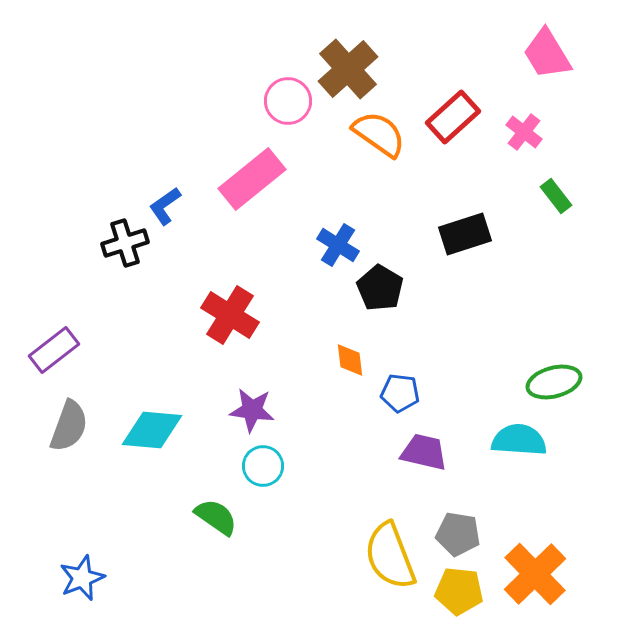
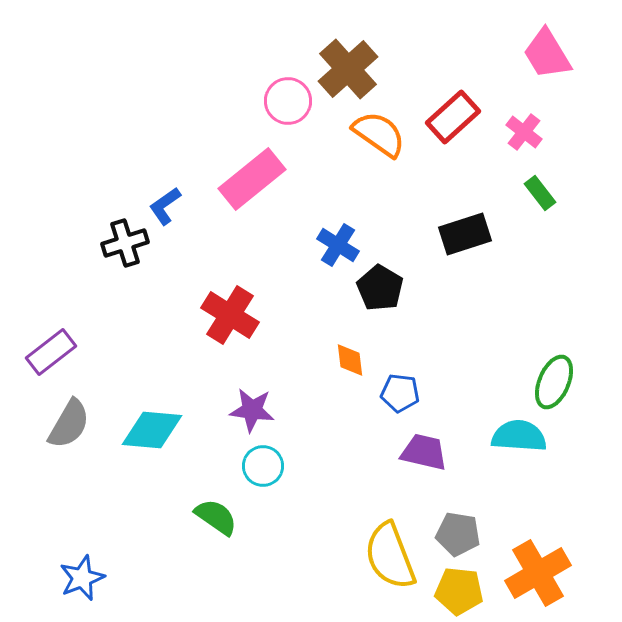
green rectangle: moved 16 px left, 3 px up
purple rectangle: moved 3 px left, 2 px down
green ellipse: rotated 52 degrees counterclockwise
gray semicircle: moved 2 px up; rotated 10 degrees clockwise
cyan semicircle: moved 4 px up
orange cross: moved 3 px right, 1 px up; rotated 14 degrees clockwise
